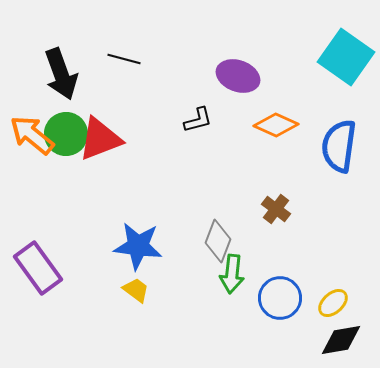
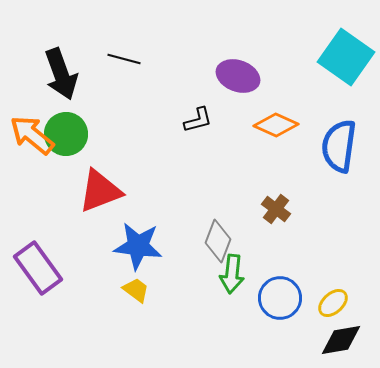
red triangle: moved 52 px down
